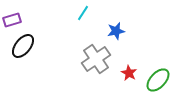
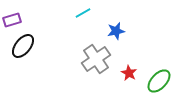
cyan line: rotated 28 degrees clockwise
green ellipse: moved 1 px right, 1 px down
